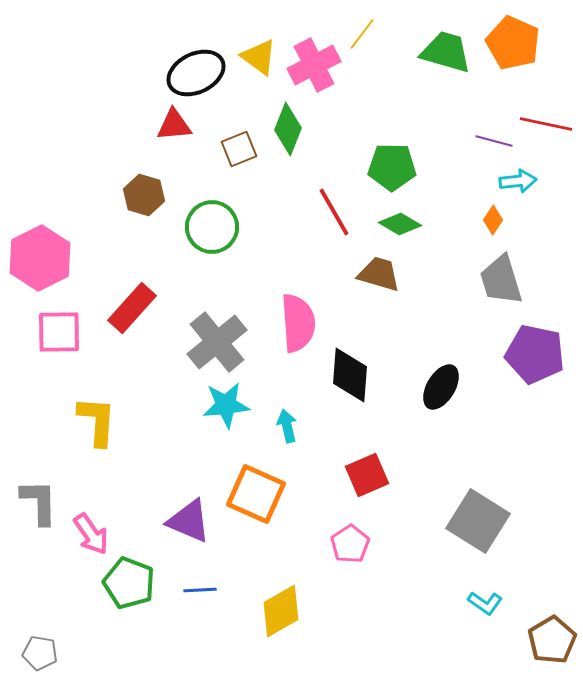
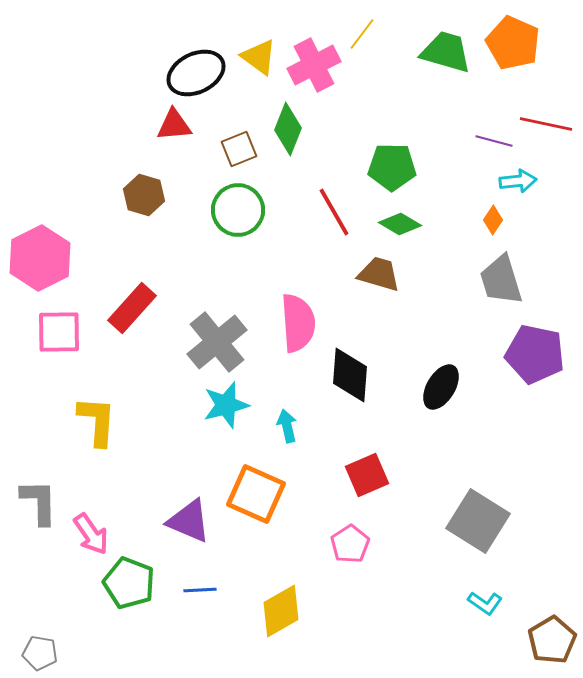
green circle at (212, 227): moved 26 px right, 17 px up
cyan star at (226, 405): rotated 9 degrees counterclockwise
